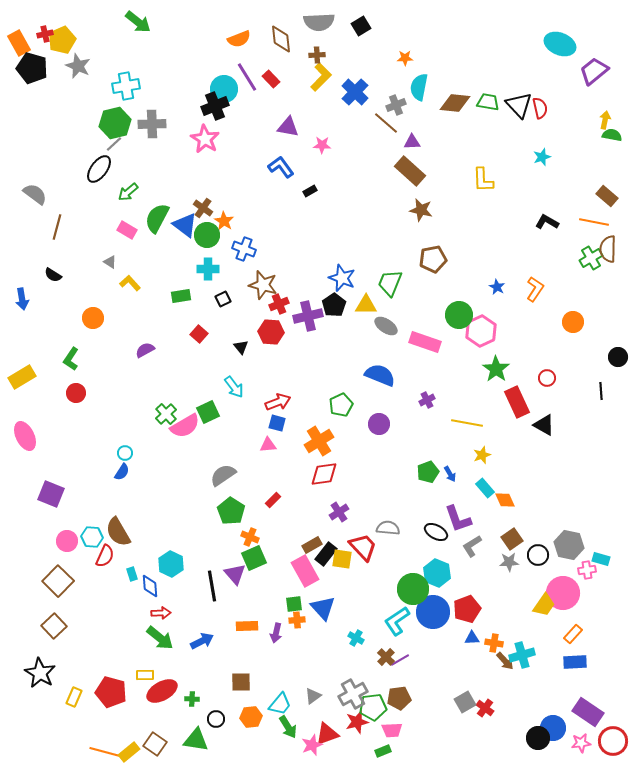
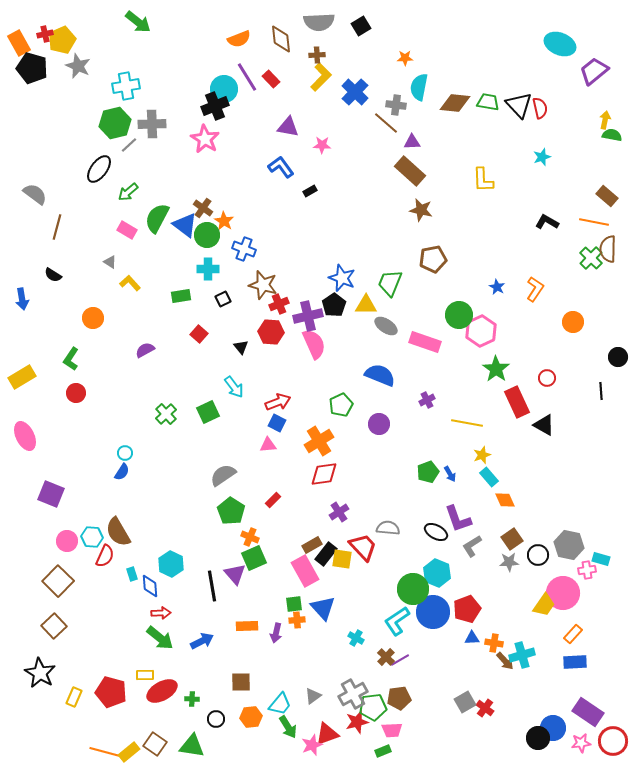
gray cross at (396, 105): rotated 30 degrees clockwise
gray line at (114, 144): moved 15 px right, 1 px down
green cross at (591, 258): rotated 15 degrees counterclockwise
blue square at (277, 423): rotated 12 degrees clockwise
pink semicircle at (185, 426): moved 129 px right, 82 px up; rotated 84 degrees counterclockwise
cyan rectangle at (485, 488): moved 4 px right, 11 px up
green triangle at (196, 740): moved 4 px left, 6 px down
